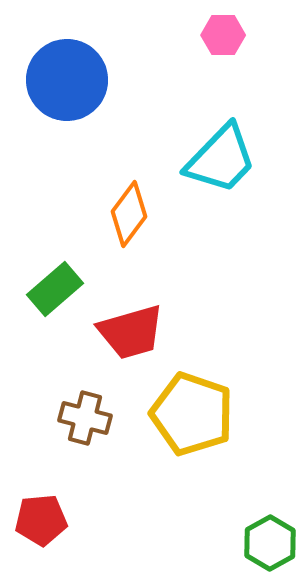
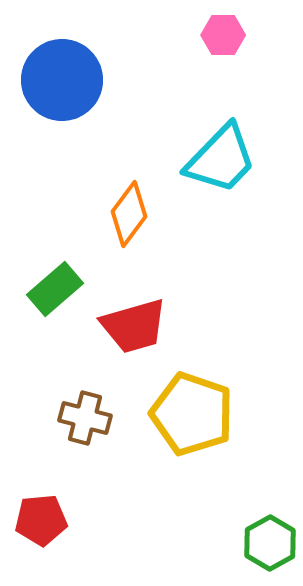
blue circle: moved 5 px left
red trapezoid: moved 3 px right, 6 px up
